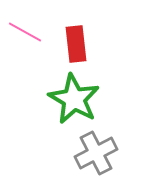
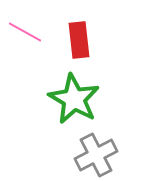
red rectangle: moved 3 px right, 4 px up
gray cross: moved 2 px down
